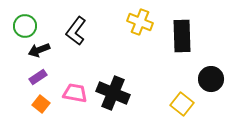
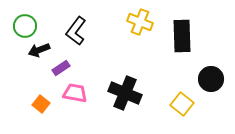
purple rectangle: moved 23 px right, 9 px up
black cross: moved 12 px right
